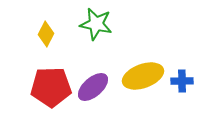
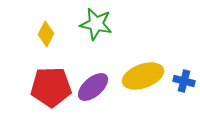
blue cross: moved 2 px right; rotated 15 degrees clockwise
